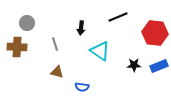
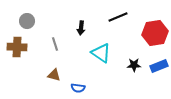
gray circle: moved 2 px up
red hexagon: rotated 15 degrees counterclockwise
cyan triangle: moved 1 px right, 2 px down
brown triangle: moved 3 px left, 3 px down
blue semicircle: moved 4 px left, 1 px down
